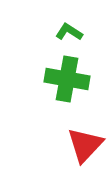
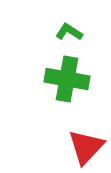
red triangle: moved 1 px right, 2 px down
